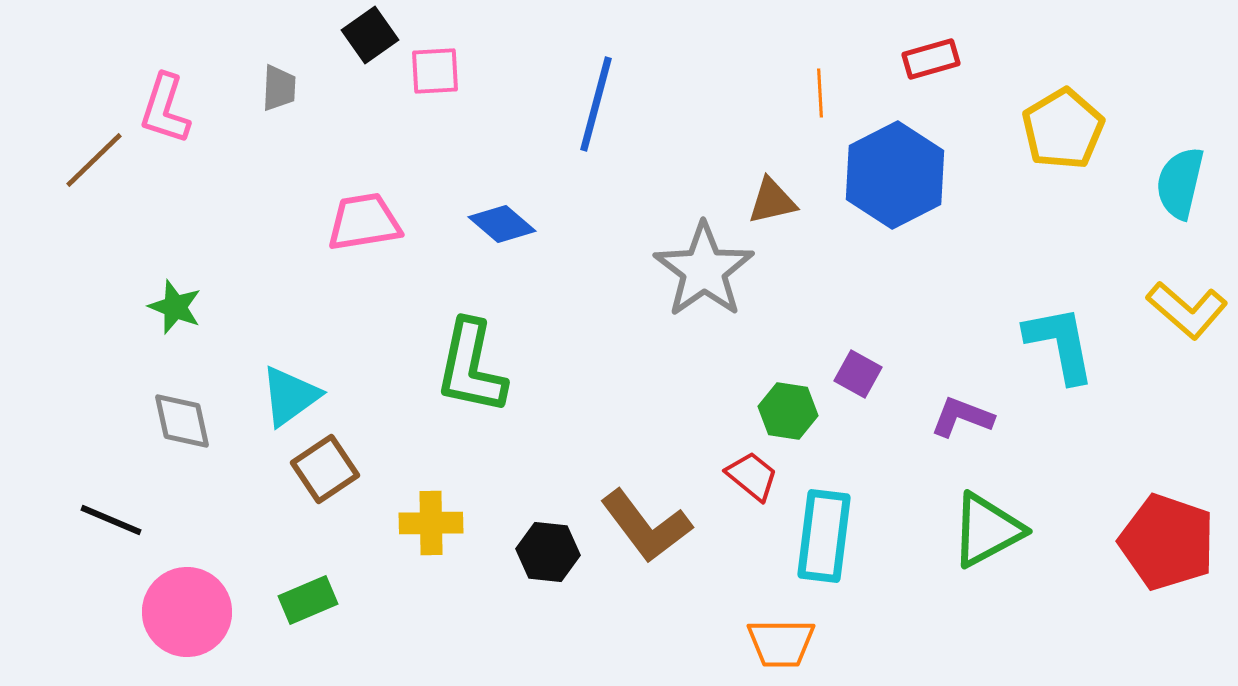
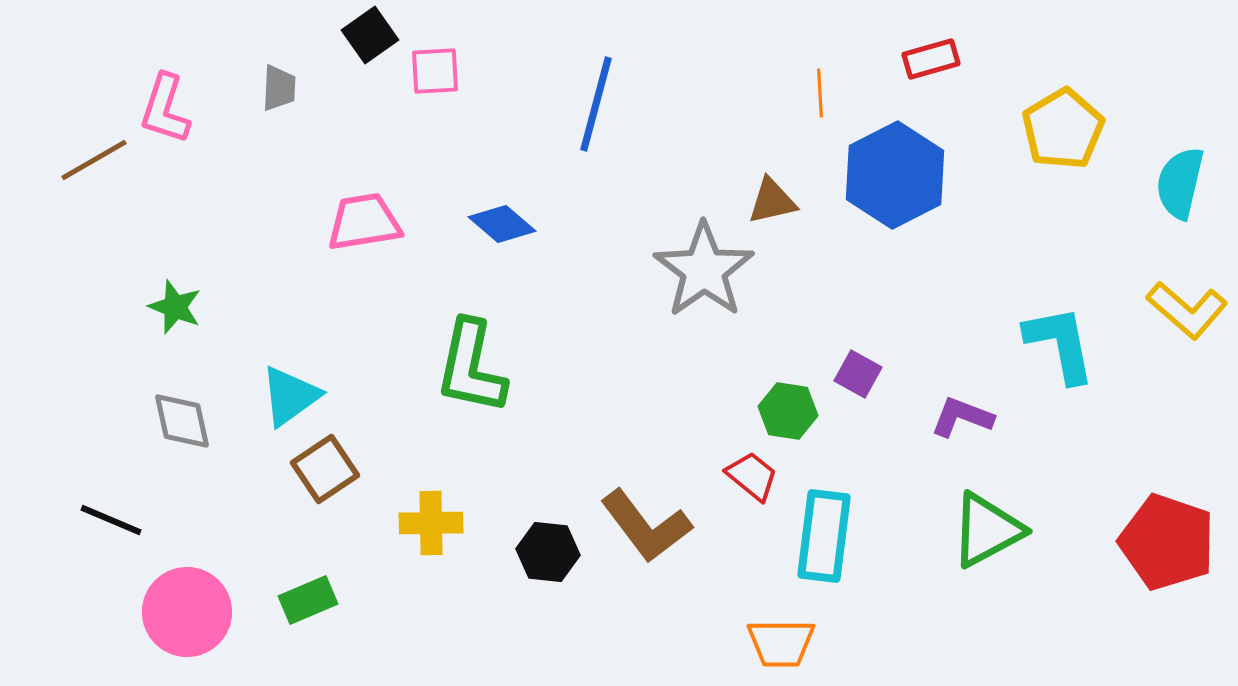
brown line: rotated 14 degrees clockwise
